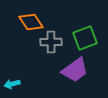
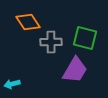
orange diamond: moved 3 px left
green square: rotated 35 degrees clockwise
purple trapezoid: rotated 24 degrees counterclockwise
